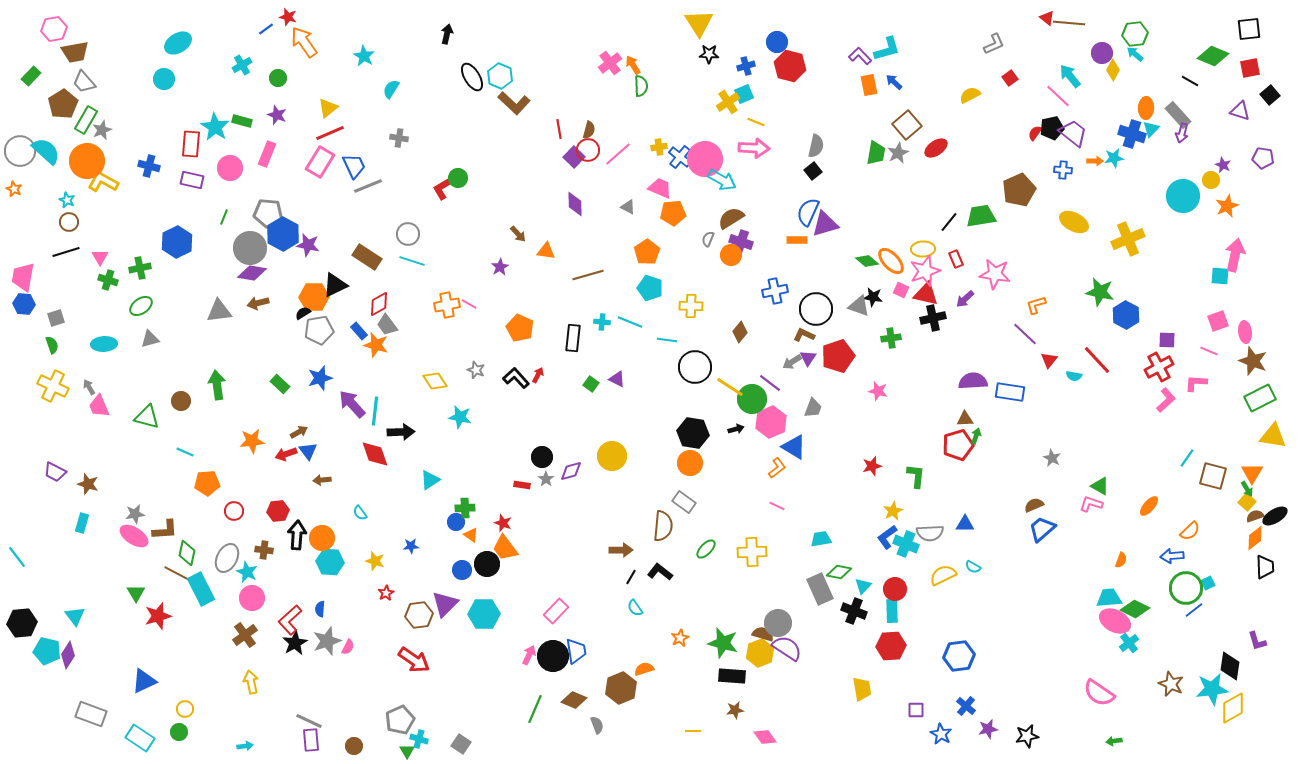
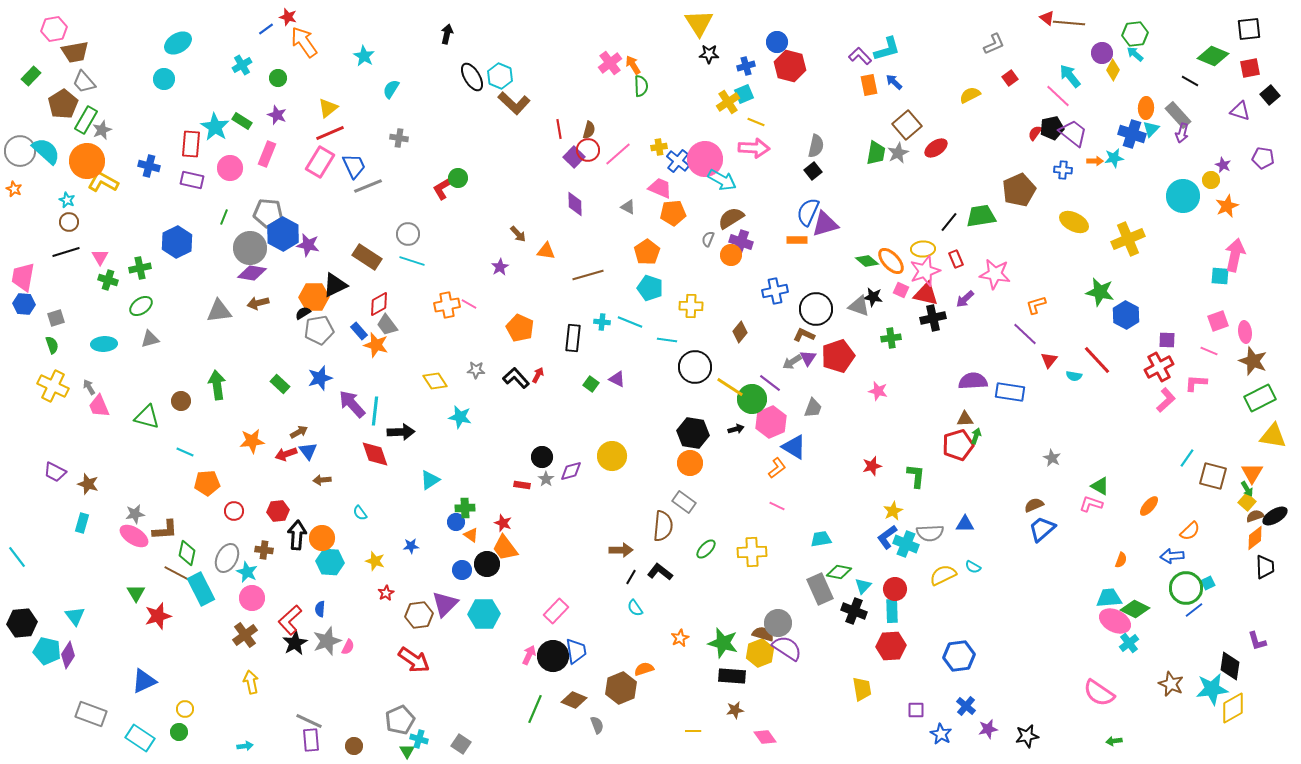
green rectangle at (242, 121): rotated 18 degrees clockwise
blue cross at (680, 157): moved 2 px left, 4 px down
gray star at (476, 370): rotated 18 degrees counterclockwise
